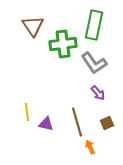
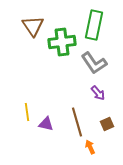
green cross: moved 1 px left, 2 px up
brown square: moved 1 px down
